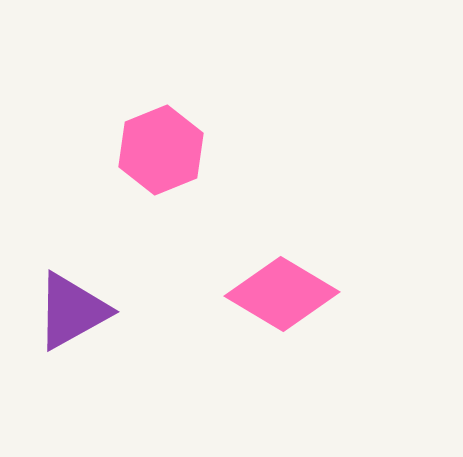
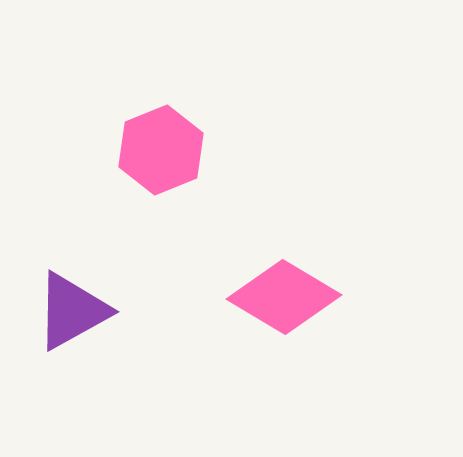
pink diamond: moved 2 px right, 3 px down
